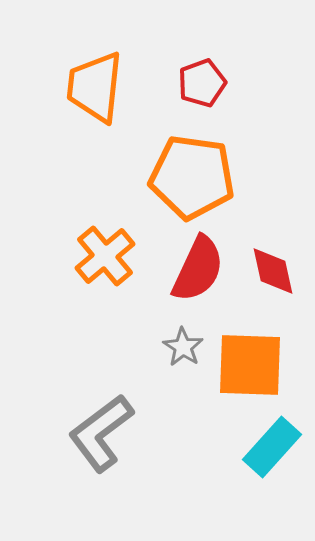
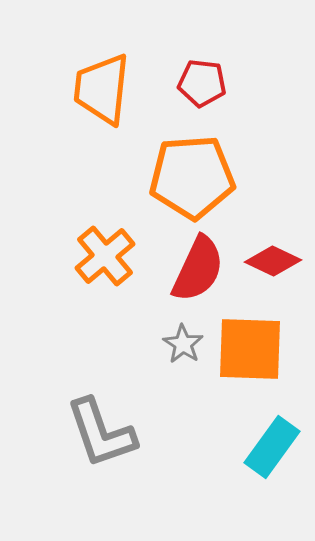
red pentagon: rotated 27 degrees clockwise
orange trapezoid: moved 7 px right, 2 px down
orange pentagon: rotated 12 degrees counterclockwise
red diamond: moved 10 px up; rotated 52 degrees counterclockwise
gray star: moved 3 px up
orange square: moved 16 px up
gray L-shape: rotated 72 degrees counterclockwise
cyan rectangle: rotated 6 degrees counterclockwise
